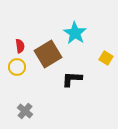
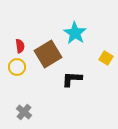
gray cross: moved 1 px left, 1 px down
